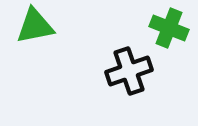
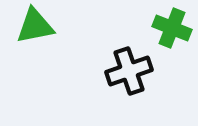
green cross: moved 3 px right
